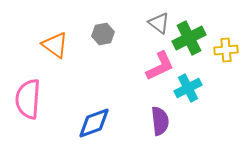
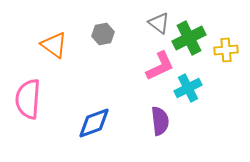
orange triangle: moved 1 px left
